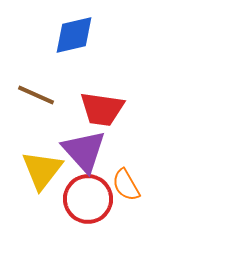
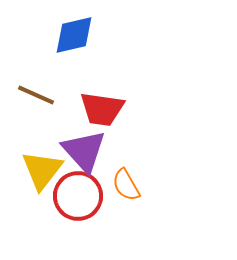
red circle: moved 10 px left, 3 px up
